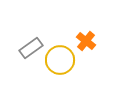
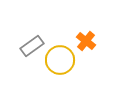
gray rectangle: moved 1 px right, 2 px up
